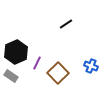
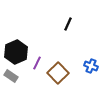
black line: moved 2 px right; rotated 32 degrees counterclockwise
